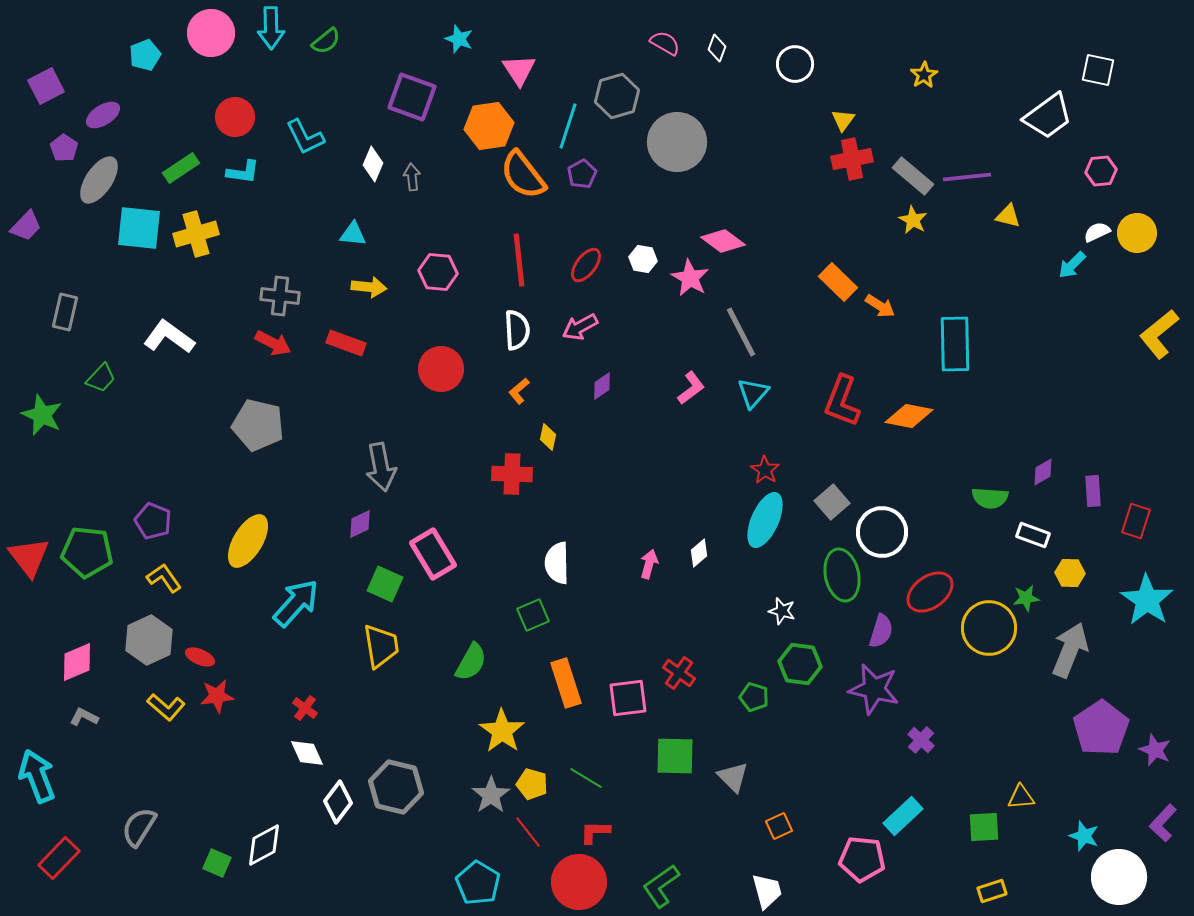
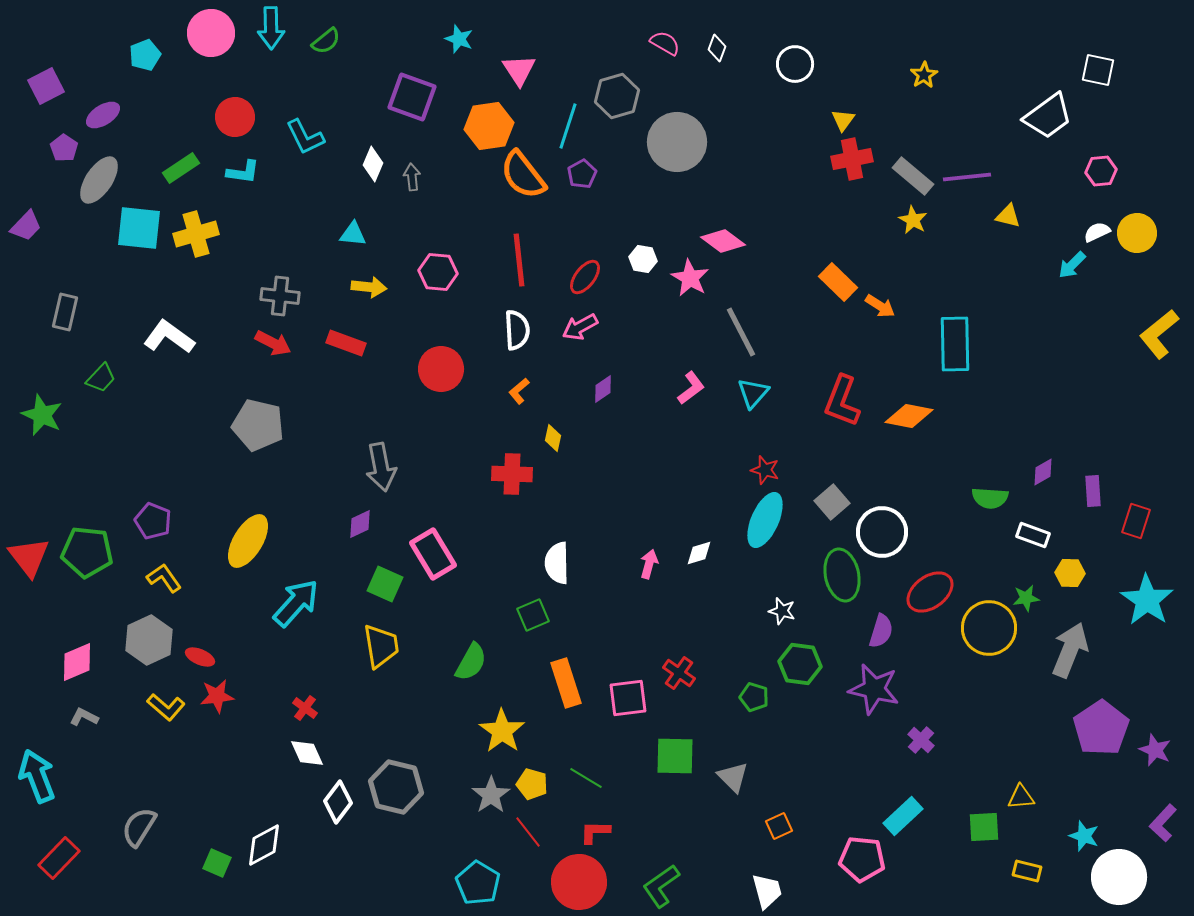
red ellipse at (586, 265): moved 1 px left, 12 px down
purple diamond at (602, 386): moved 1 px right, 3 px down
yellow diamond at (548, 437): moved 5 px right, 1 px down
red star at (765, 470): rotated 16 degrees counterclockwise
white diamond at (699, 553): rotated 24 degrees clockwise
yellow rectangle at (992, 891): moved 35 px right, 20 px up; rotated 32 degrees clockwise
